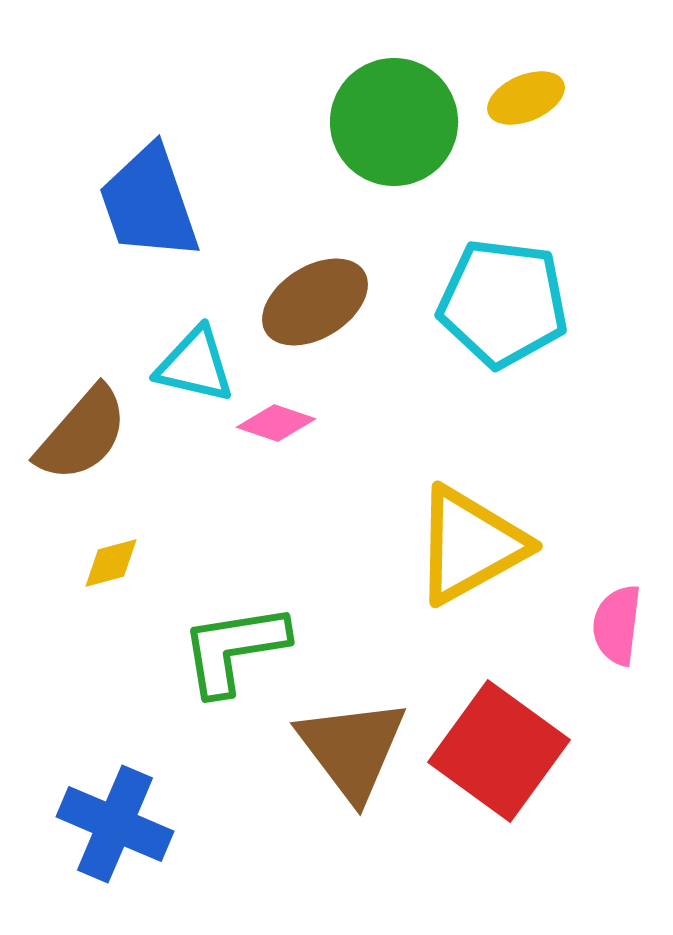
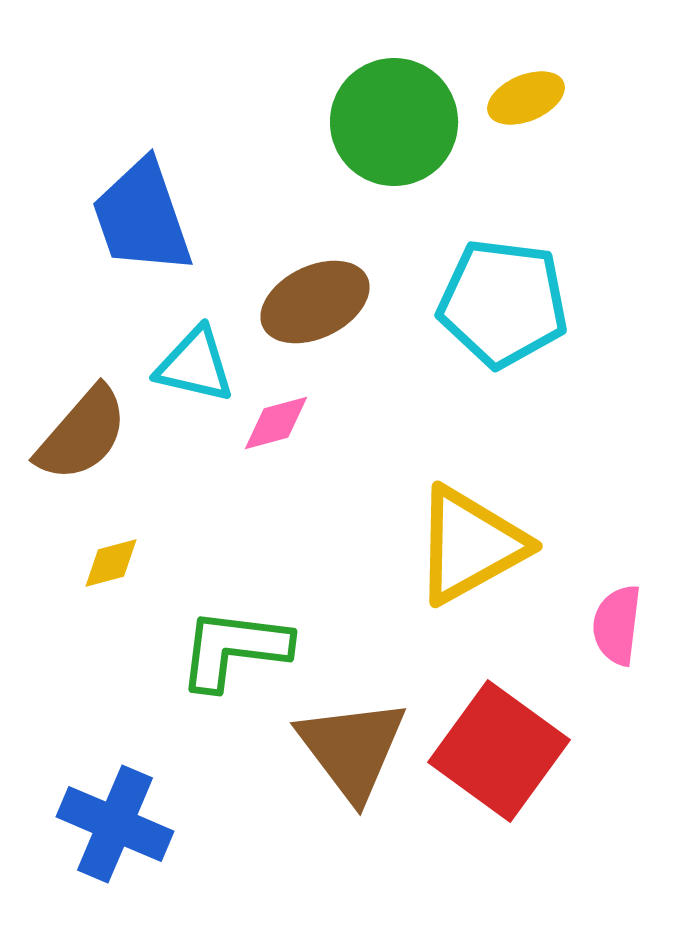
blue trapezoid: moved 7 px left, 14 px down
brown ellipse: rotated 6 degrees clockwise
pink diamond: rotated 34 degrees counterclockwise
green L-shape: rotated 16 degrees clockwise
